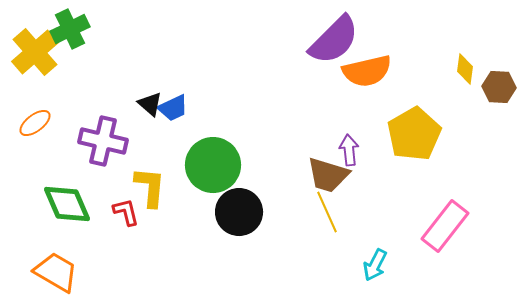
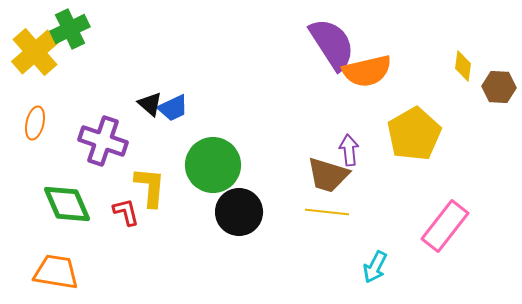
purple semicircle: moved 2 px left, 4 px down; rotated 78 degrees counterclockwise
yellow diamond: moved 2 px left, 3 px up
orange ellipse: rotated 40 degrees counterclockwise
purple cross: rotated 6 degrees clockwise
yellow line: rotated 60 degrees counterclockwise
cyan arrow: moved 2 px down
orange trapezoid: rotated 21 degrees counterclockwise
